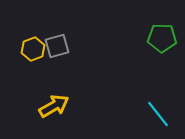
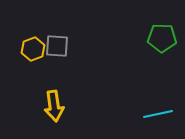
gray square: rotated 20 degrees clockwise
yellow arrow: rotated 112 degrees clockwise
cyan line: rotated 64 degrees counterclockwise
